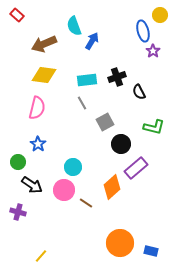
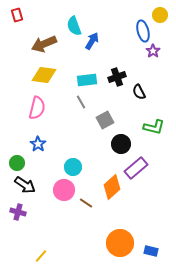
red rectangle: rotated 32 degrees clockwise
gray line: moved 1 px left, 1 px up
gray square: moved 2 px up
green circle: moved 1 px left, 1 px down
black arrow: moved 7 px left
